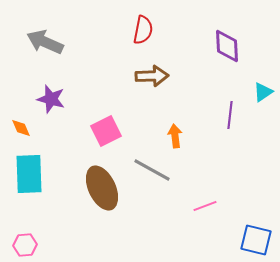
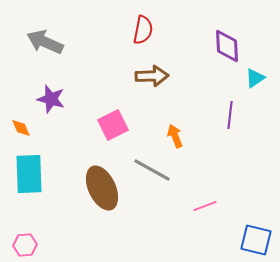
cyan triangle: moved 8 px left, 14 px up
pink square: moved 7 px right, 6 px up
orange arrow: rotated 15 degrees counterclockwise
